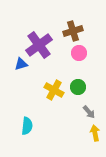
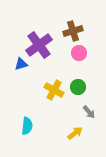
yellow arrow: moved 20 px left; rotated 63 degrees clockwise
